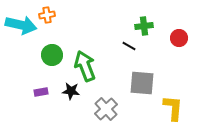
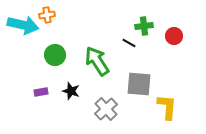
cyan arrow: moved 2 px right
red circle: moved 5 px left, 2 px up
black line: moved 3 px up
green circle: moved 3 px right
green arrow: moved 12 px right, 5 px up; rotated 12 degrees counterclockwise
gray square: moved 3 px left, 1 px down
black star: rotated 12 degrees clockwise
yellow L-shape: moved 6 px left, 1 px up
